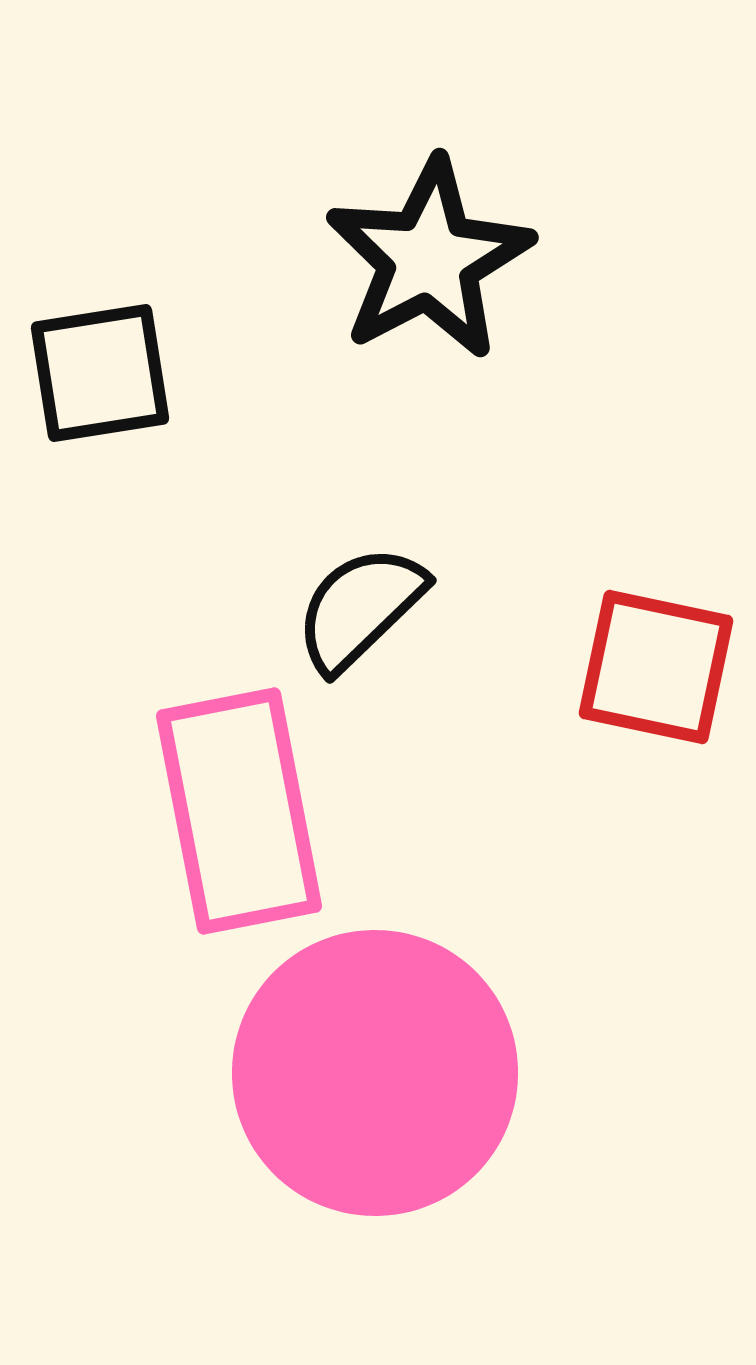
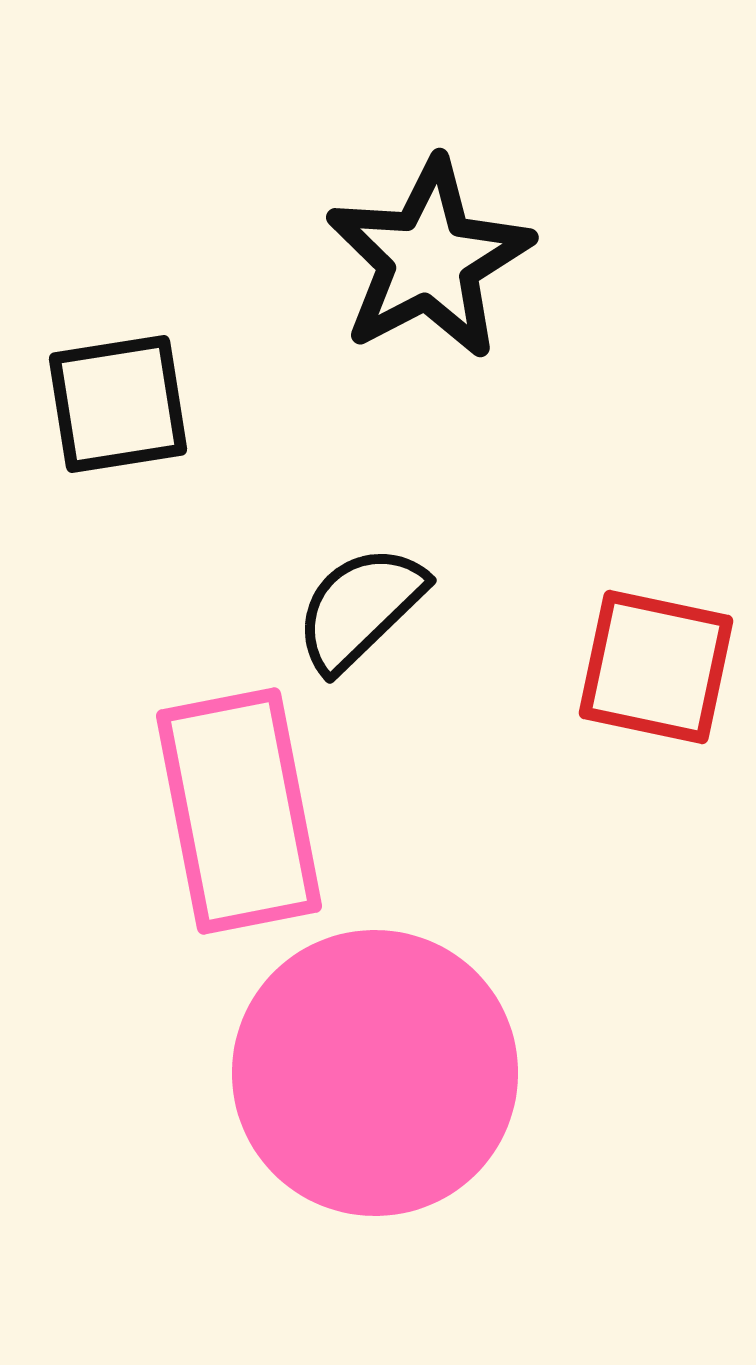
black square: moved 18 px right, 31 px down
